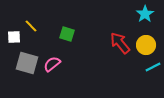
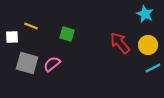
cyan star: rotated 12 degrees counterclockwise
yellow line: rotated 24 degrees counterclockwise
white square: moved 2 px left
yellow circle: moved 2 px right
cyan line: moved 1 px down
